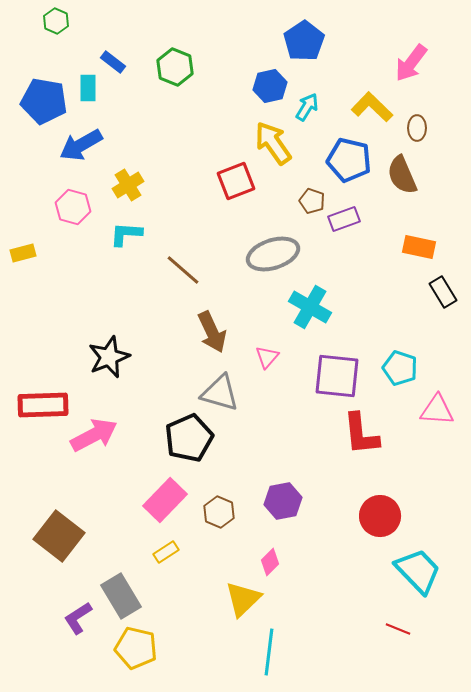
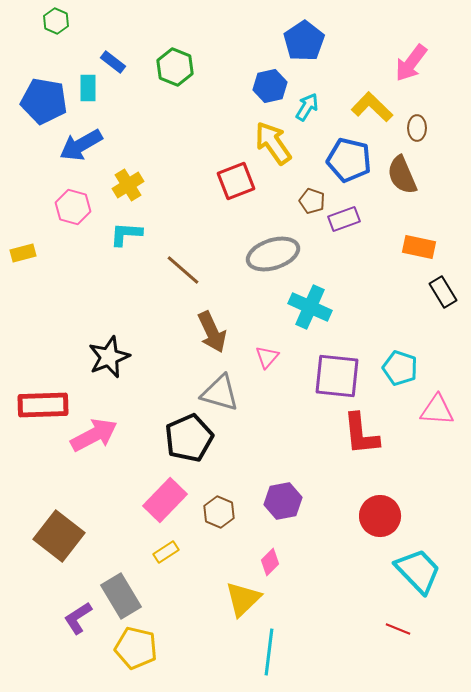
cyan cross at (310, 307): rotated 6 degrees counterclockwise
